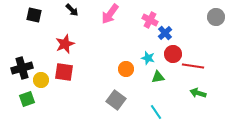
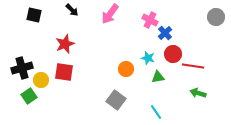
green square: moved 2 px right, 3 px up; rotated 14 degrees counterclockwise
